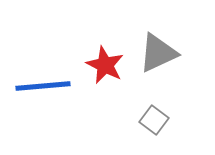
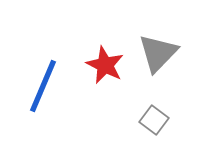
gray triangle: rotated 21 degrees counterclockwise
blue line: rotated 62 degrees counterclockwise
